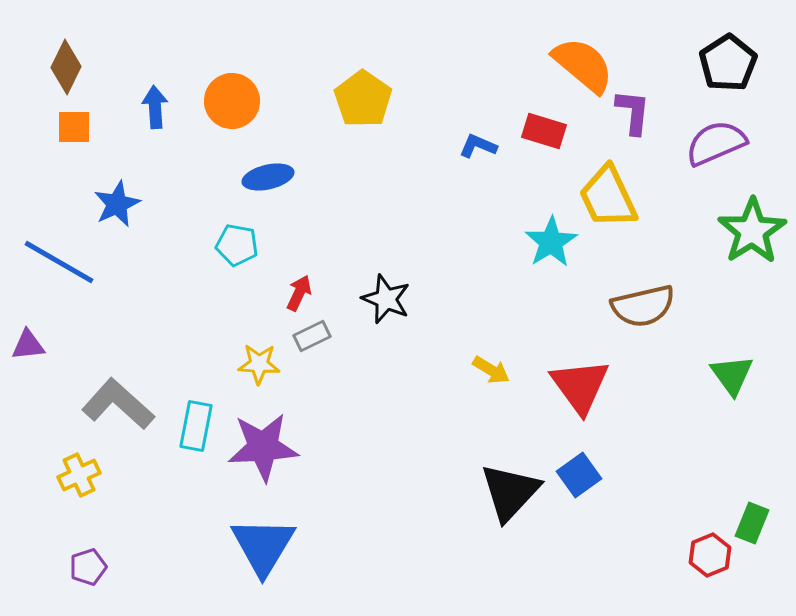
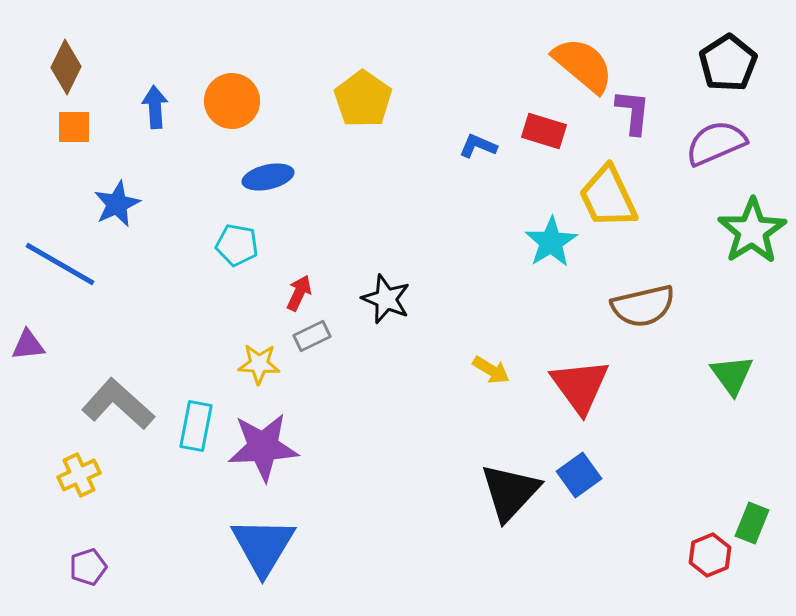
blue line: moved 1 px right, 2 px down
